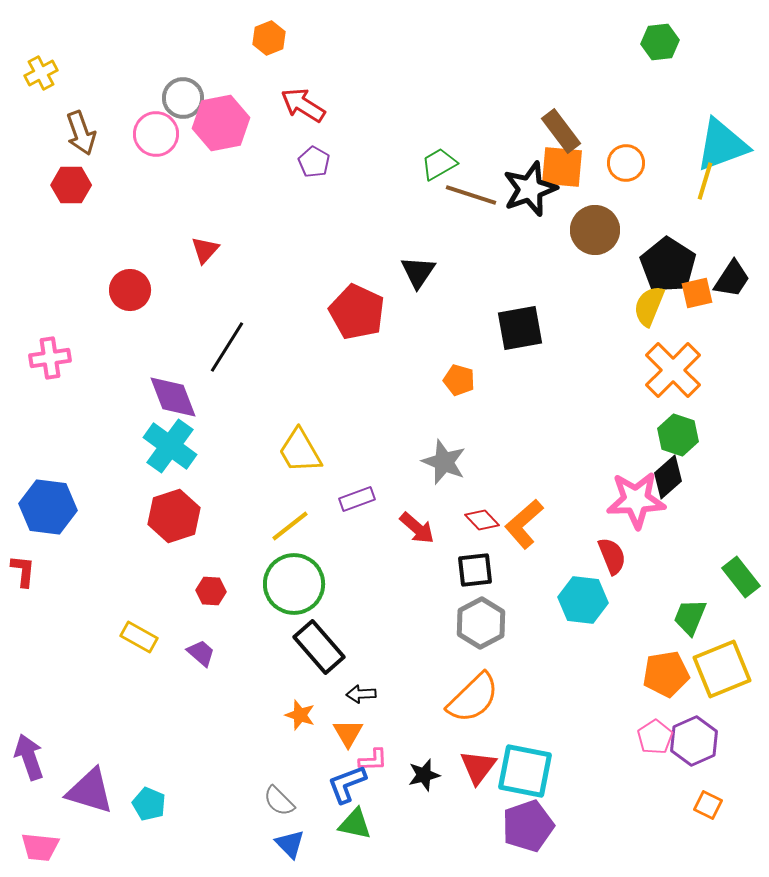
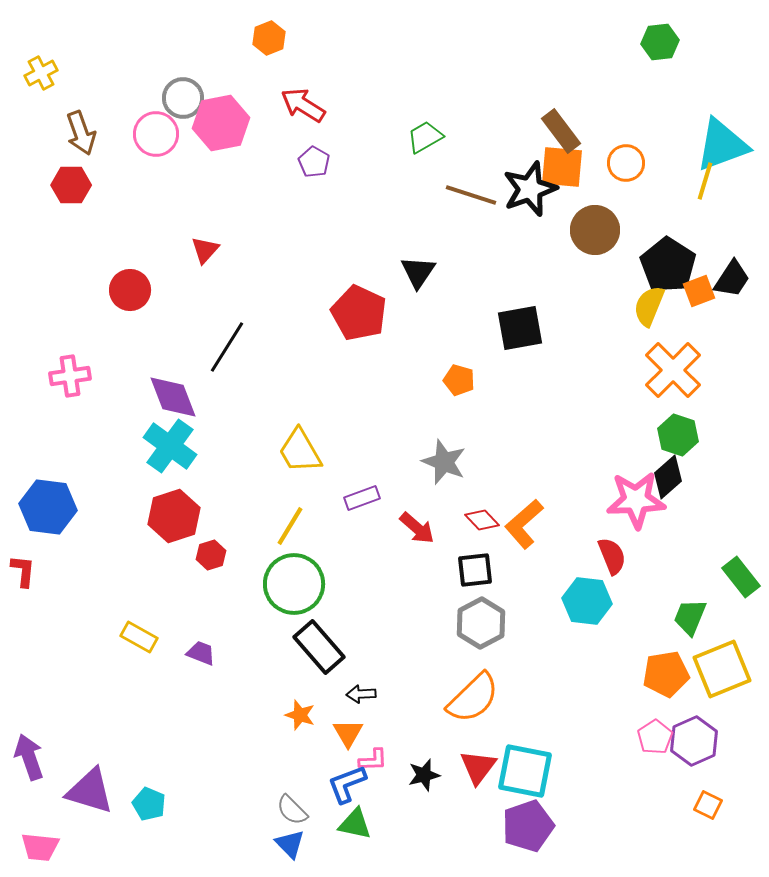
green trapezoid at (439, 164): moved 14 px left, 27 px up
orange square at (697, 293): moved 2 px right, 2 px up; rotated 8 degrees counterclockwise
red pentagon at (357, 312): moved 2 px right, 1 px down
pink cross at (50, 358): moved 20 px right, 18 px down
purple rectangle at (357, 499): moved 5 px right, 1 px up
yellow line at (290, 526): rotated 21 degrees counterclockwise
red hexagon at (211, 591): moved 36 px up; rotated 20 degrees counterclockwise
cyan hexagon at (583, 600): moved 4 px right, 1 px down
purple trapezoid at (201, 653): rotated 20 degrees counterclockwise
gray semicircle at (279, 801): moved 13 px right, 9 px down
